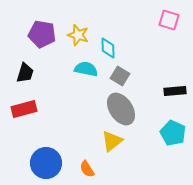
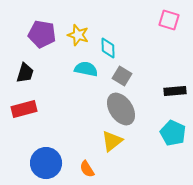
gray square: moved 2 px right
